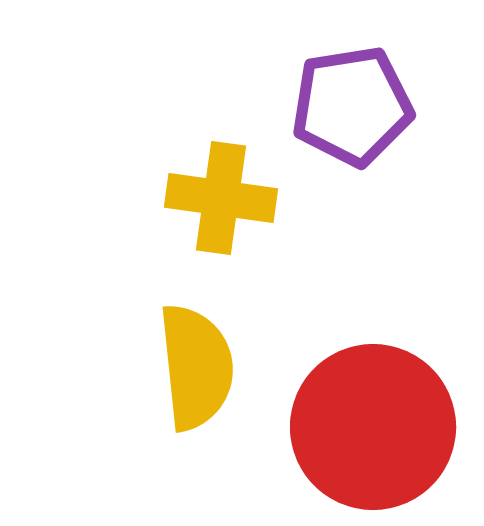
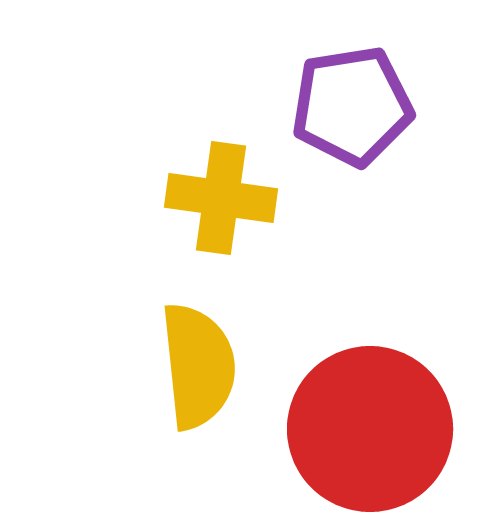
yellow semicircle: moved 2 px right, 1 px up
red circle: moved 3 px left, 2 px down
